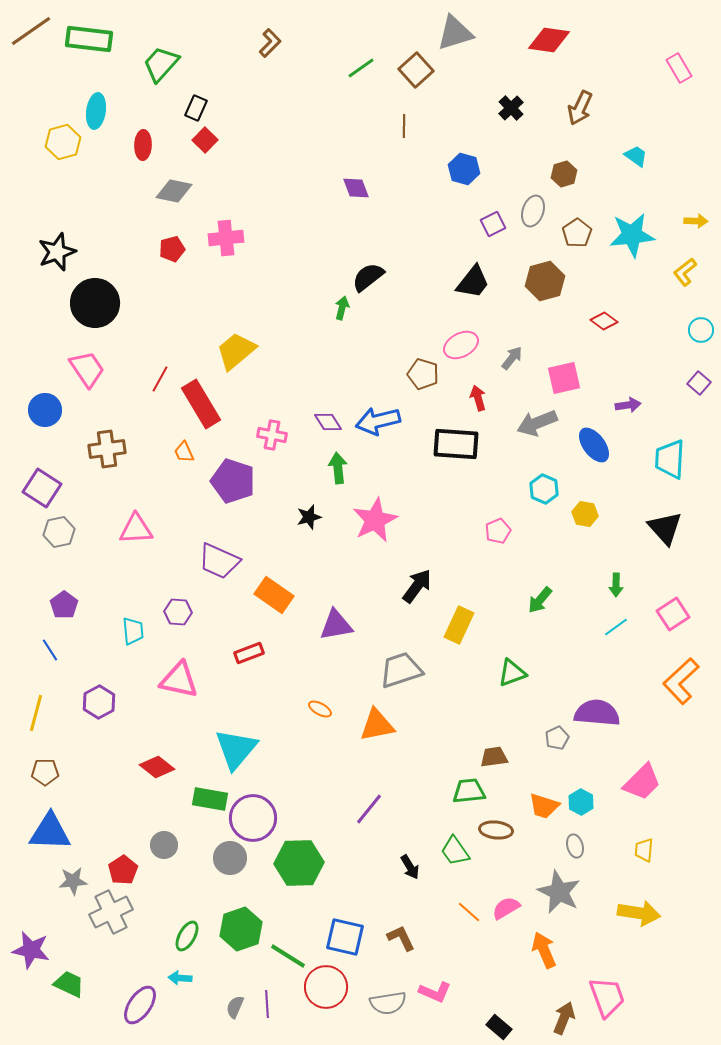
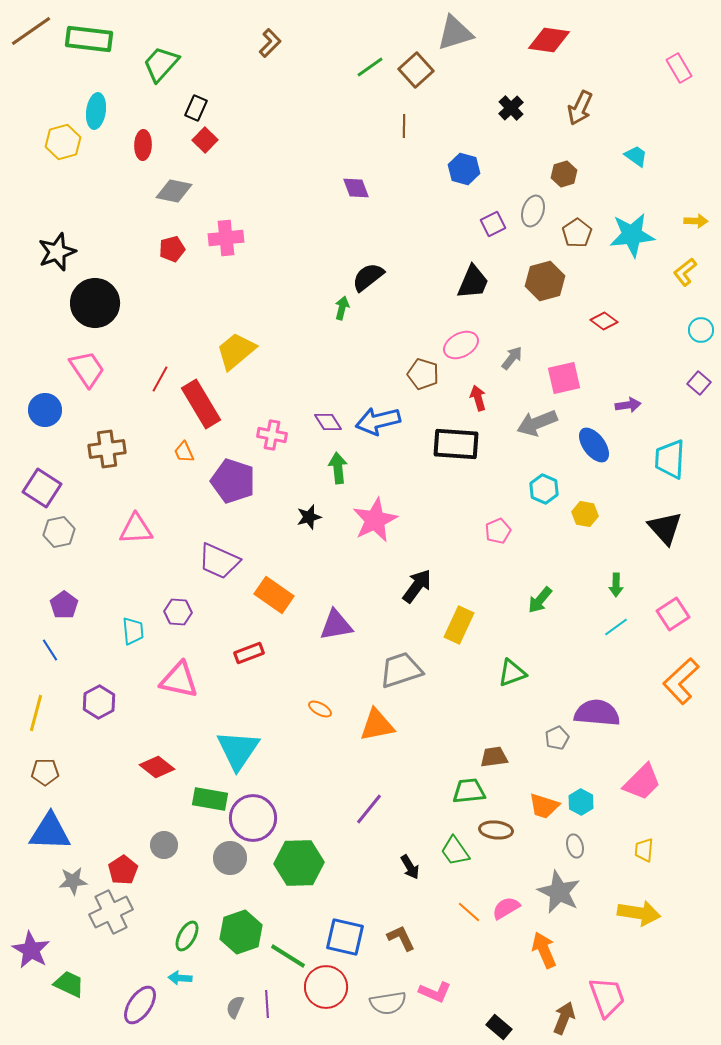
green line at (361, 68): moved 9 px right, 1 px up
black trapezoid at (473, 282): rotated 15 degrees counterclockwise
cyan triangle at (236, 749): moved 2 px right, 1 px down; rotated 6 degrees counterclockwise
green hexagon at (241, 929): moved 3 px down
purple star at (31, 950): rotated 18 degrees clockwise
